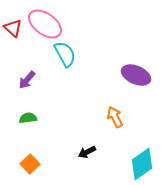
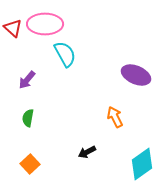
pink ellipse: rotated 36 degrees counterclockwise
green semicircle: rotated 72 degrees counterclockwise
